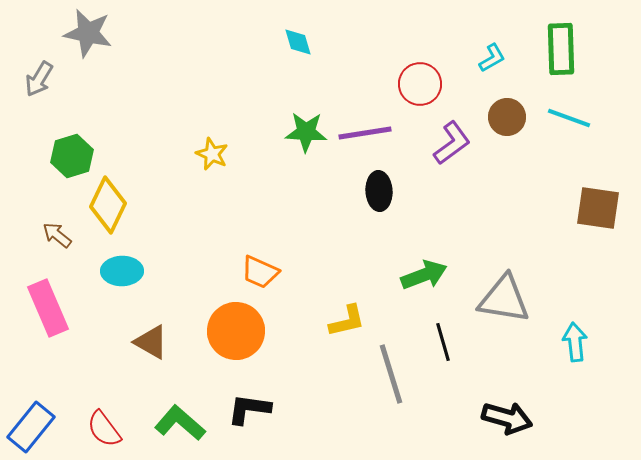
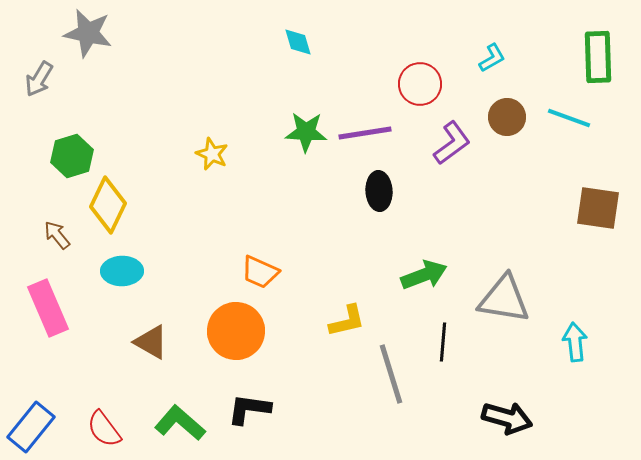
green rectangle: moved 37 px right, 8 px down
brown arrow: rotated 12 degrees clockwise
black line: rotated 21 degrees clockwise
